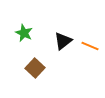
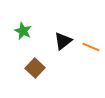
green star: moved 1 px left, 2 px up
orange line: moved 1 px right, 1 px down
